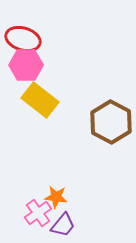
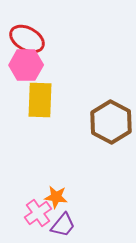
red ellipse: moved 4 px right; rotated 12 degrees clockwise
yellow rectangle: rotated 54 degrees clockwise
